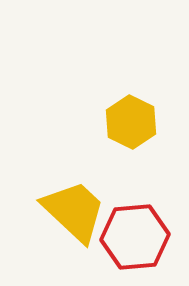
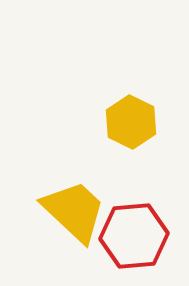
red hexagon: moved 1 px left, 1 px up
